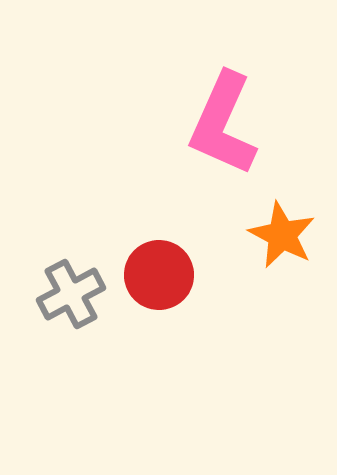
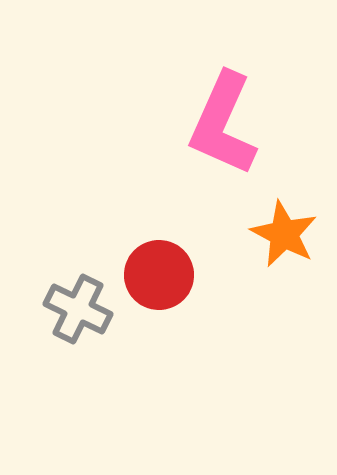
orange star: moved 2 px right, 1 px up
gray cross: moved 7 px right, 15 px down; rotated 36 degrees counterclockwise
